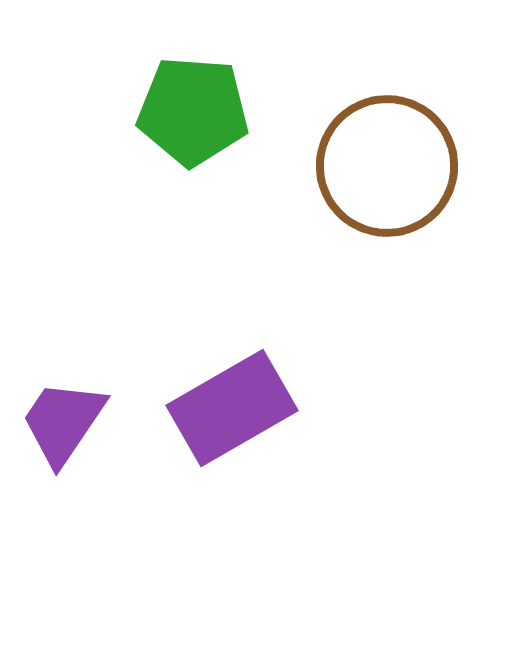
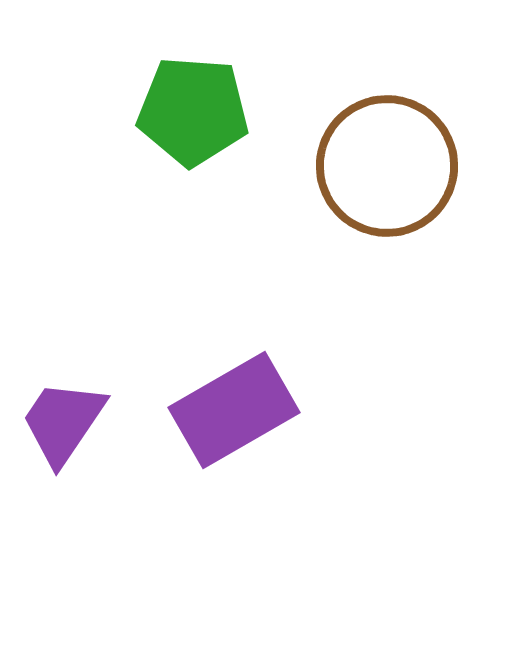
purple rectangle: moved 2 px right, 2 px down
